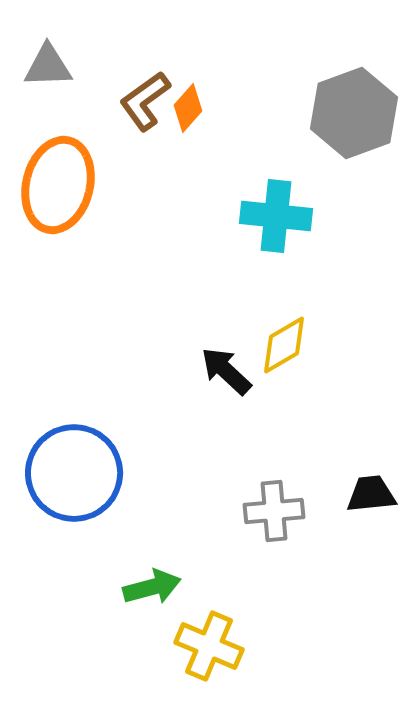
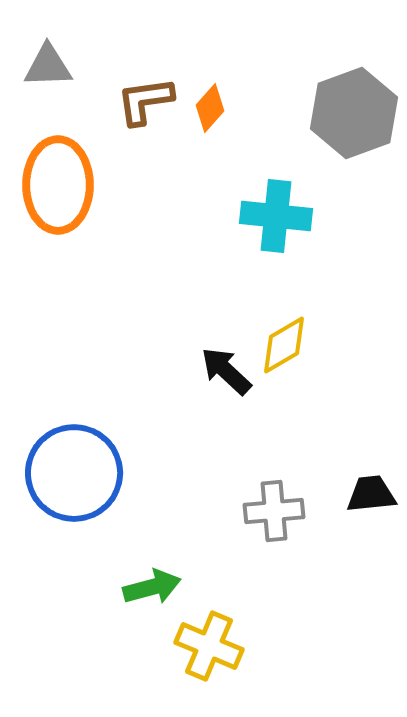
brown L-shape: rotated 28 degrees clockwise
orange diamond: moved 22 px right
orange ellipse: rotated 14 degrees counterclockwise
